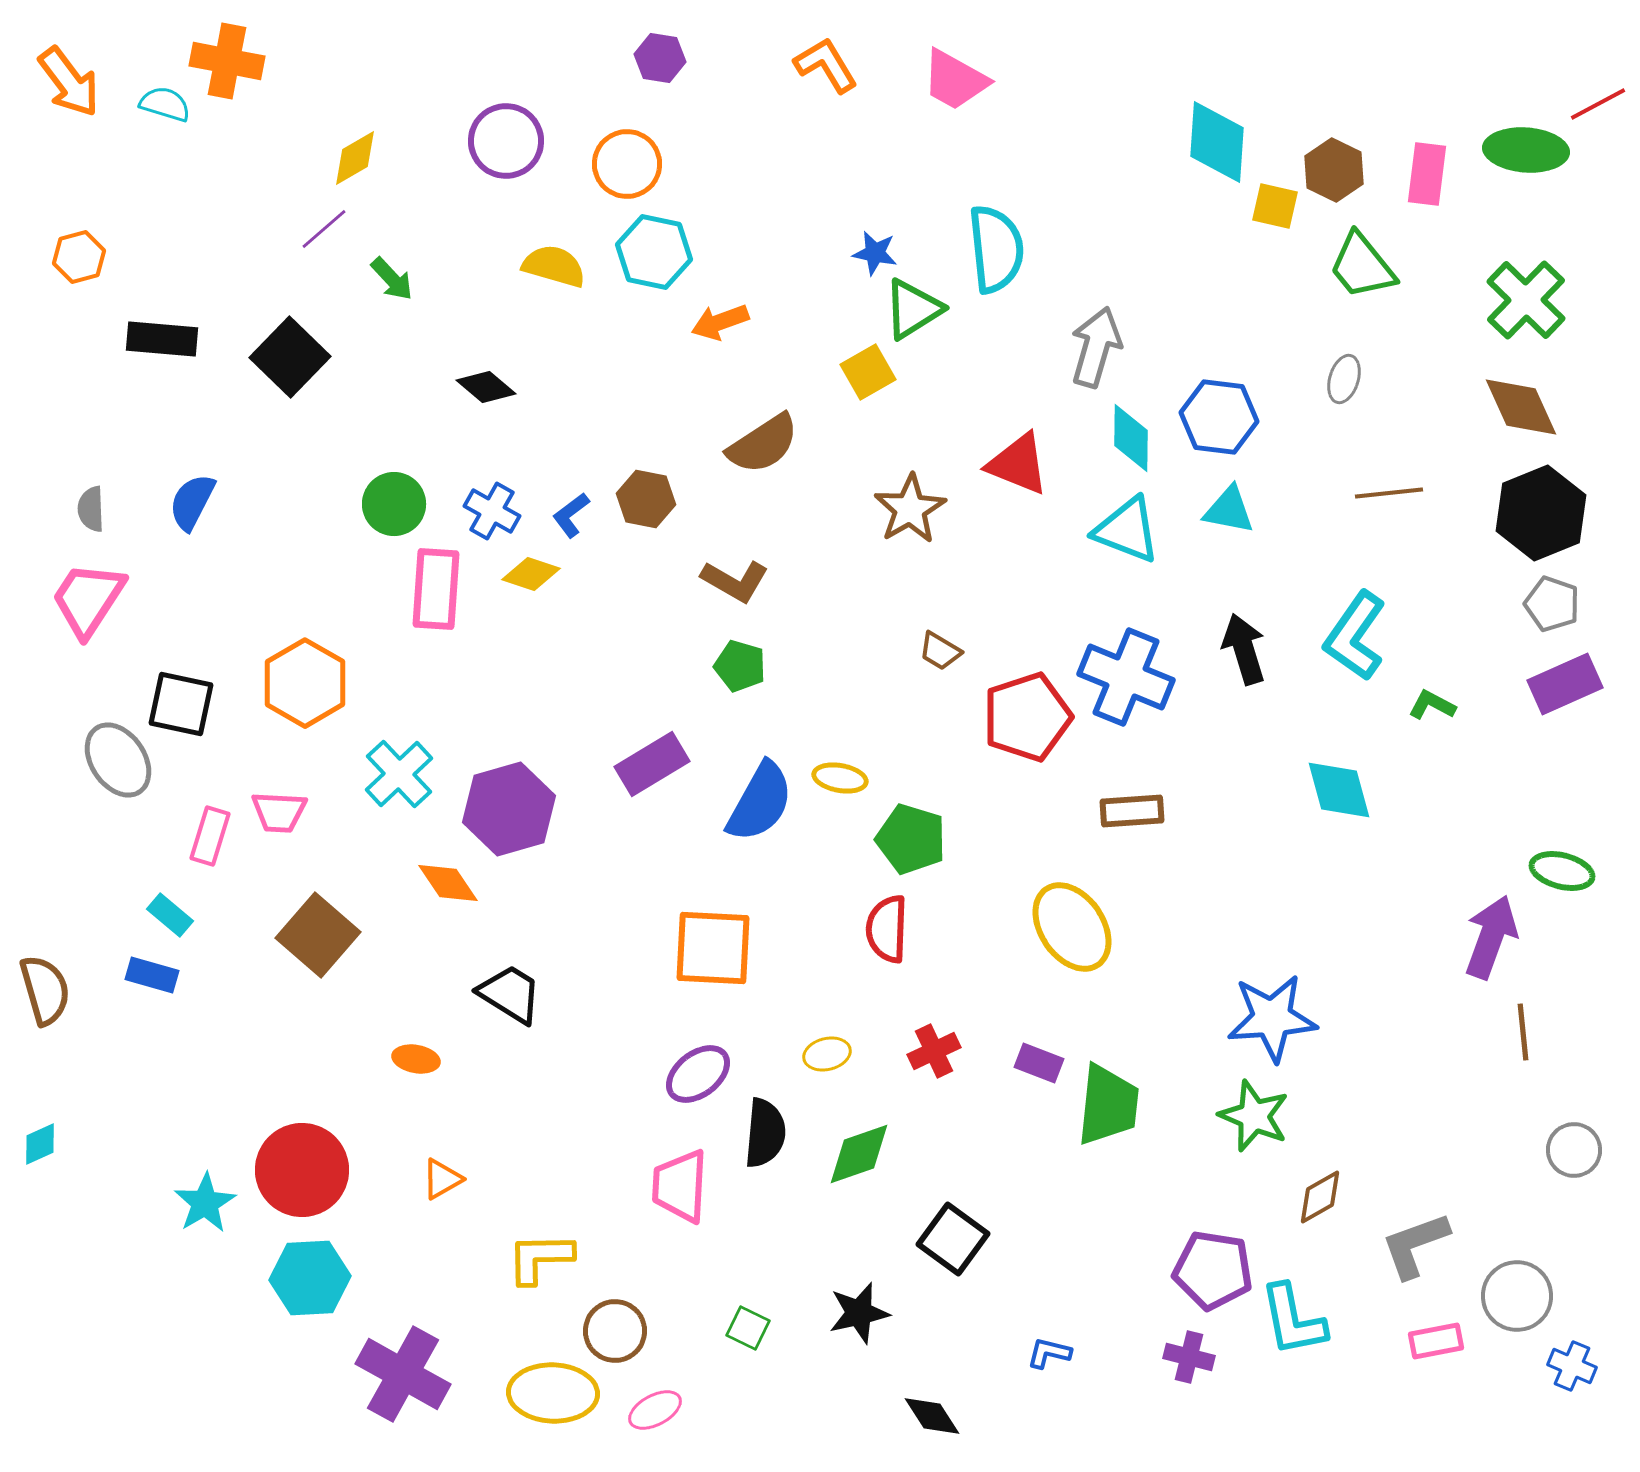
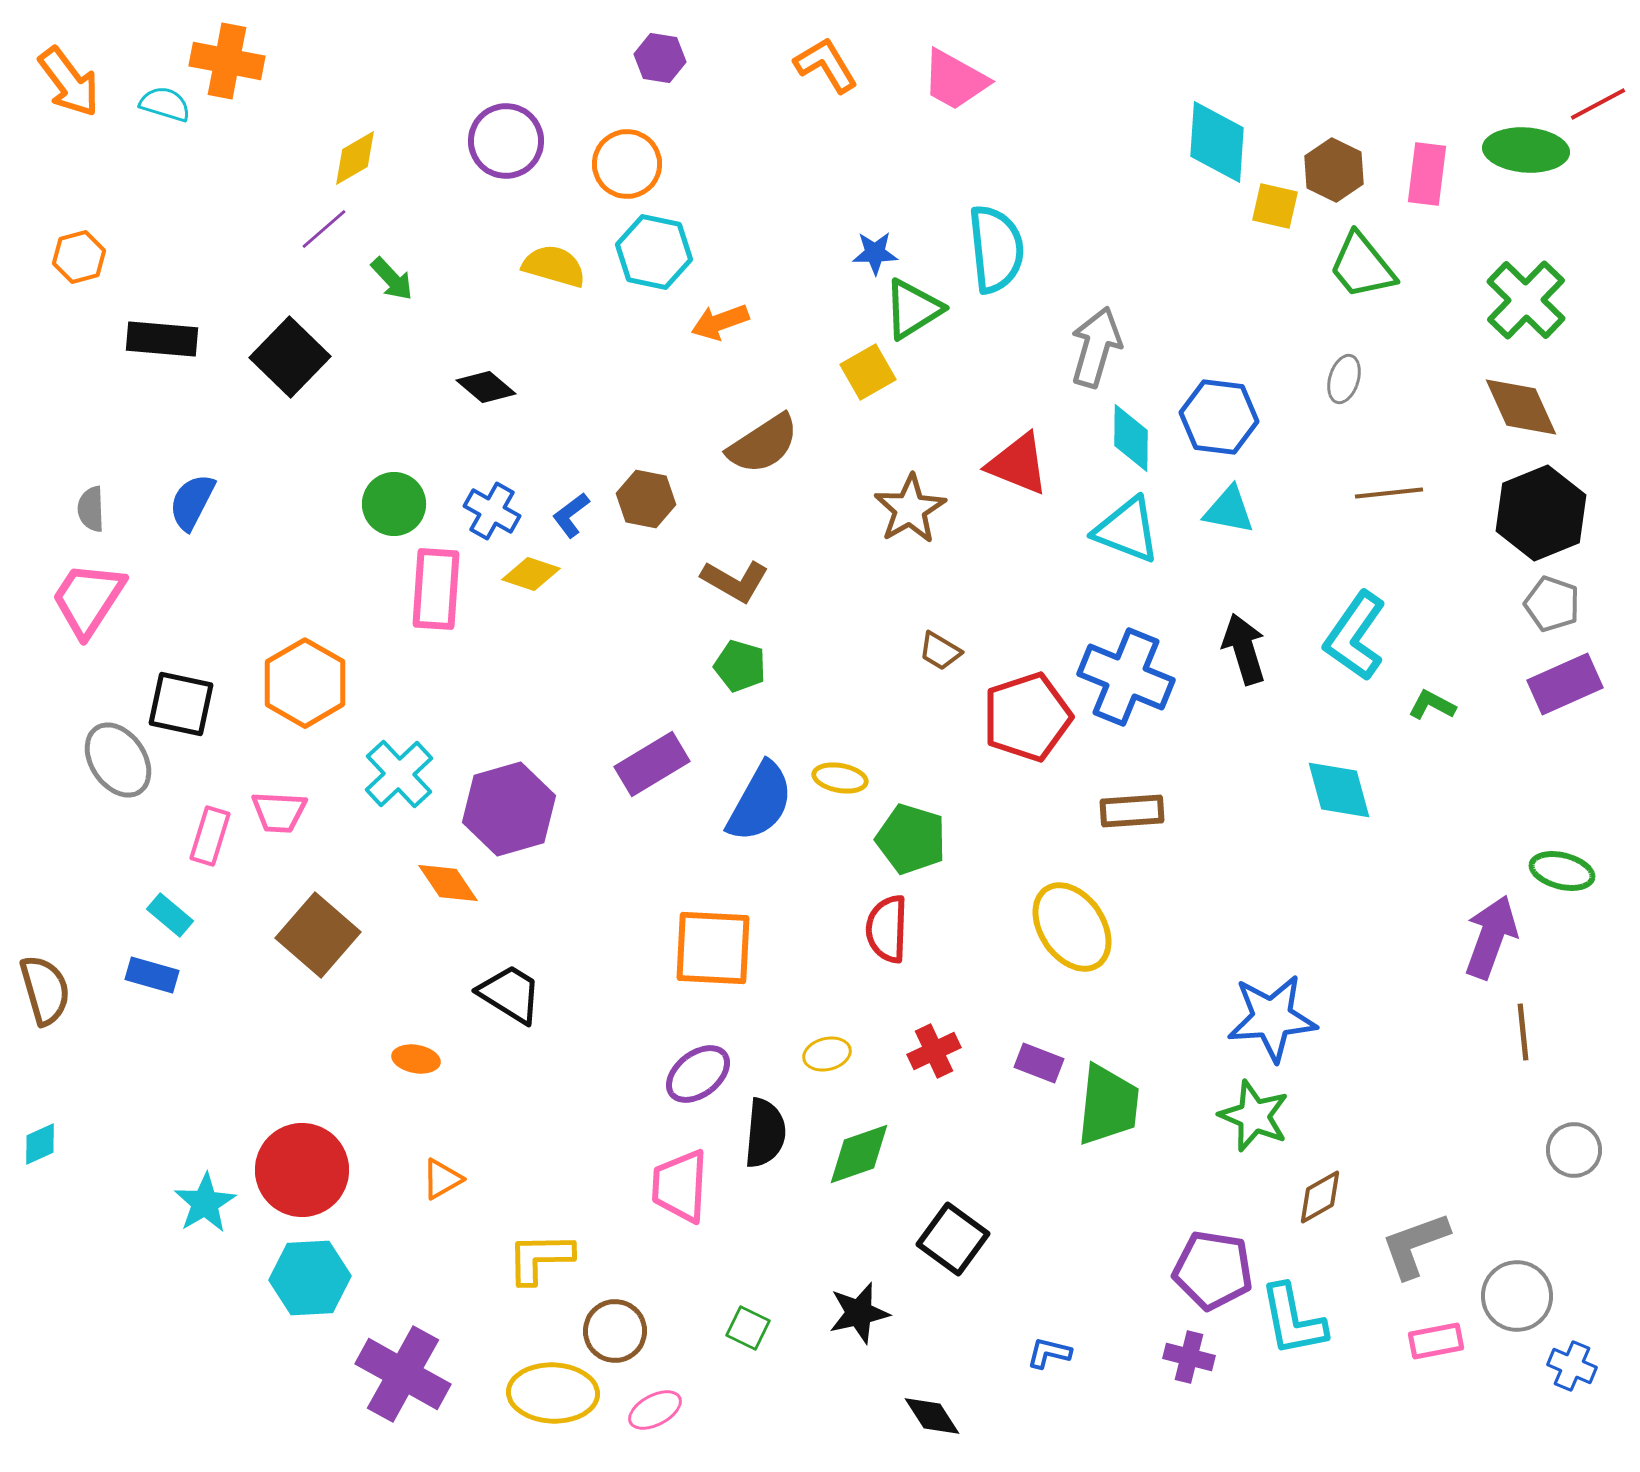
blue star at (875, 253): rotated 12 degrees counterclockwise
